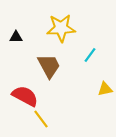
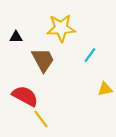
brown trapezoid: moved 6 px left, 6 px up
